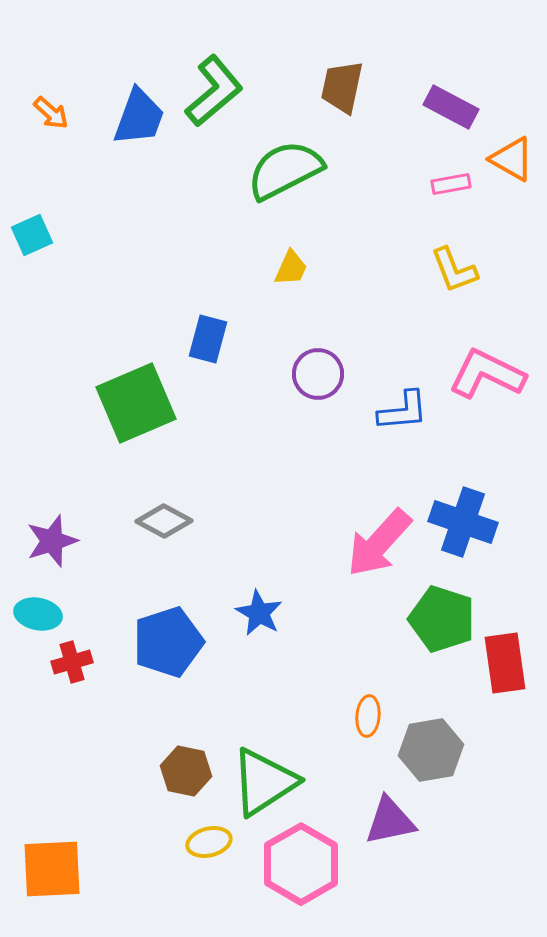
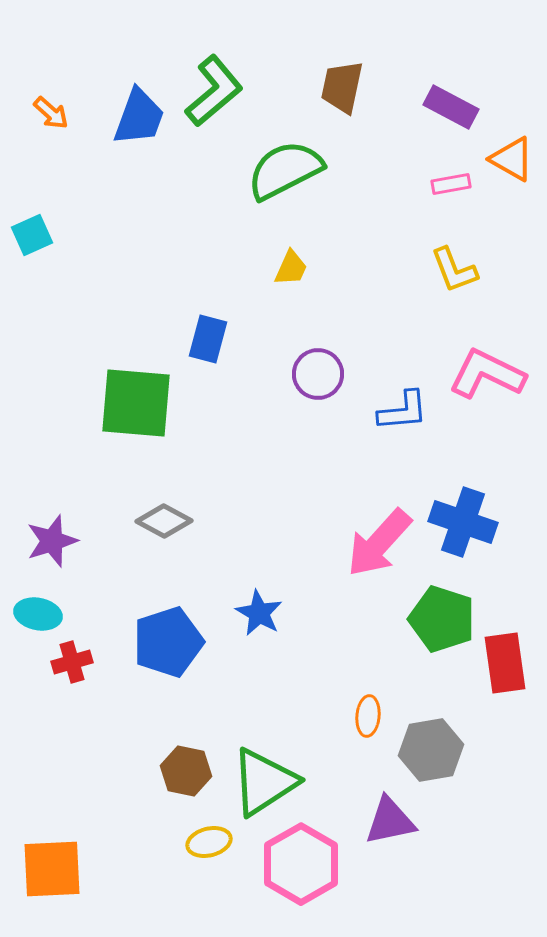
green square: rotated 28 degrees clockwise
